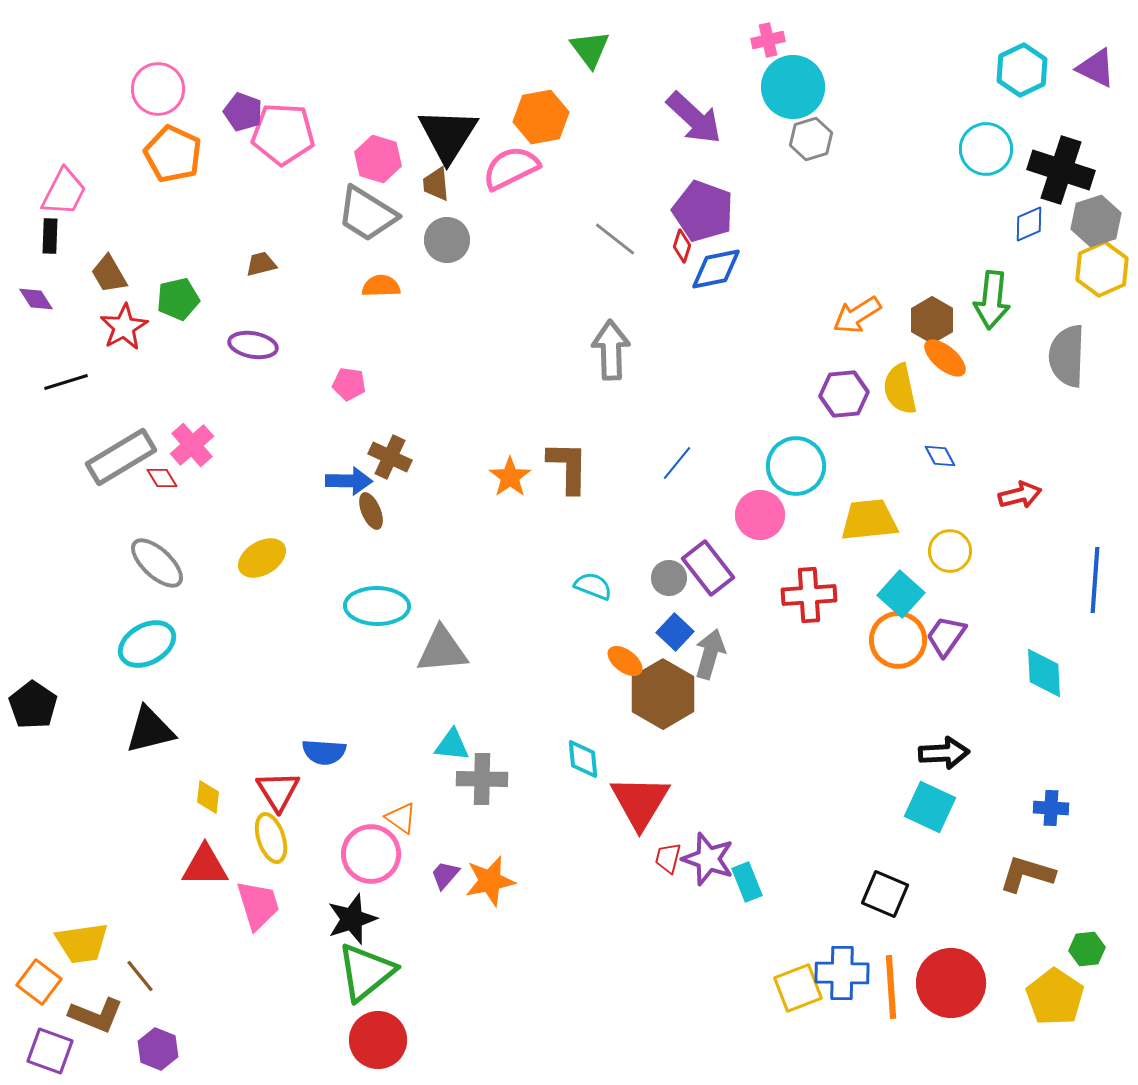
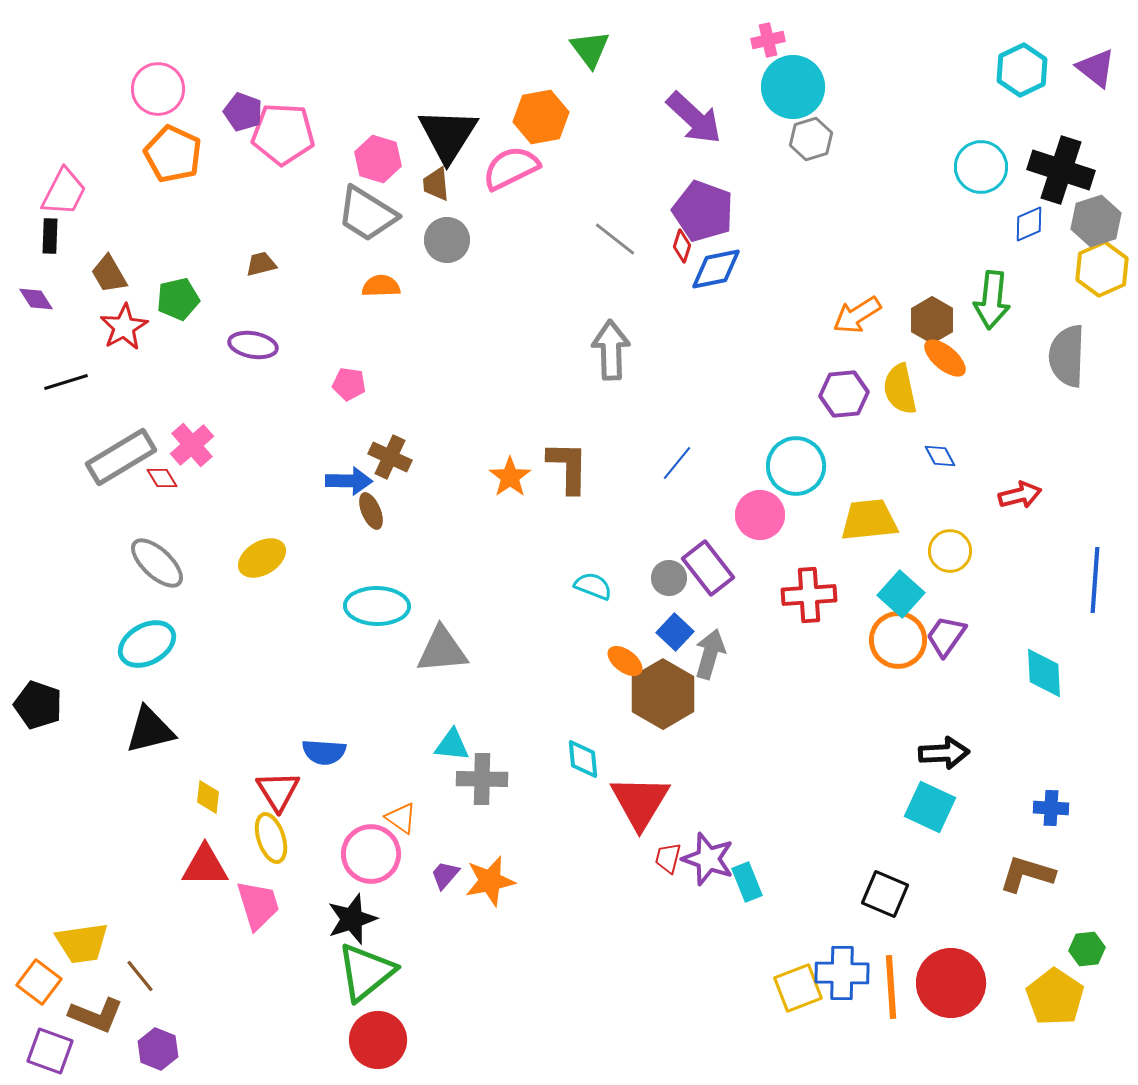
purple triangle at (1096, 68): rotated 12 degrees clockwise
cyan circle at (986, 149): moved 5 px left, 18 px down
black pentagon at (33, 705): moved 5 px right; rotated 15 degrees counterclockwise
